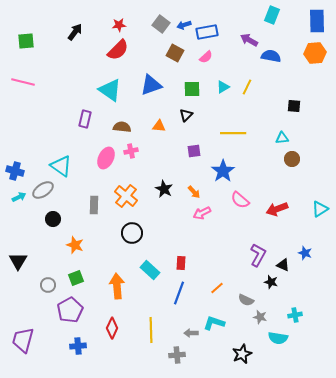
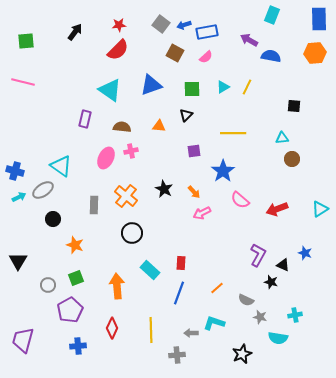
blue rectangle at (317, 21): moved 2 px right, 2 px up
